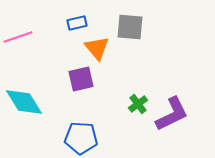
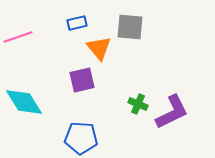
orange triangle: moved 2 px right
purple square: moved 1 px right, 1 px down
green cross: rotated 30 degrees counterclockwise
purple L-shape: moved 2 px up
